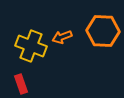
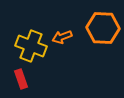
orange hexagon: moved 3 px up
red rectangle: moved 5 px up
